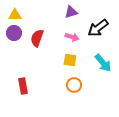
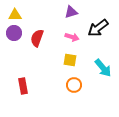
cyan arrow: moved 5 px down
